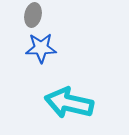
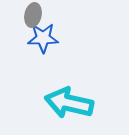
blue star: moved 2 px right, 10 px up
